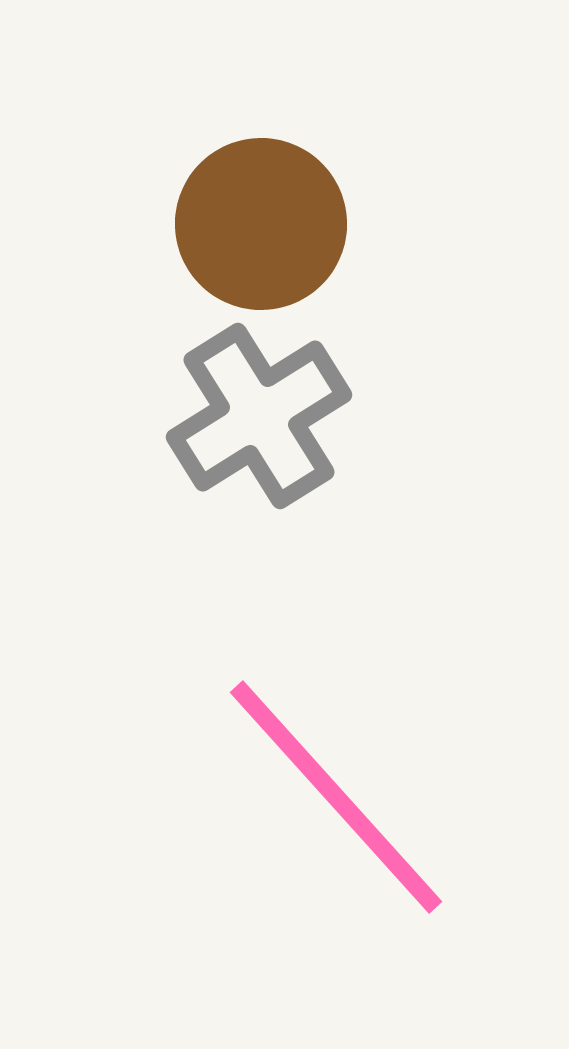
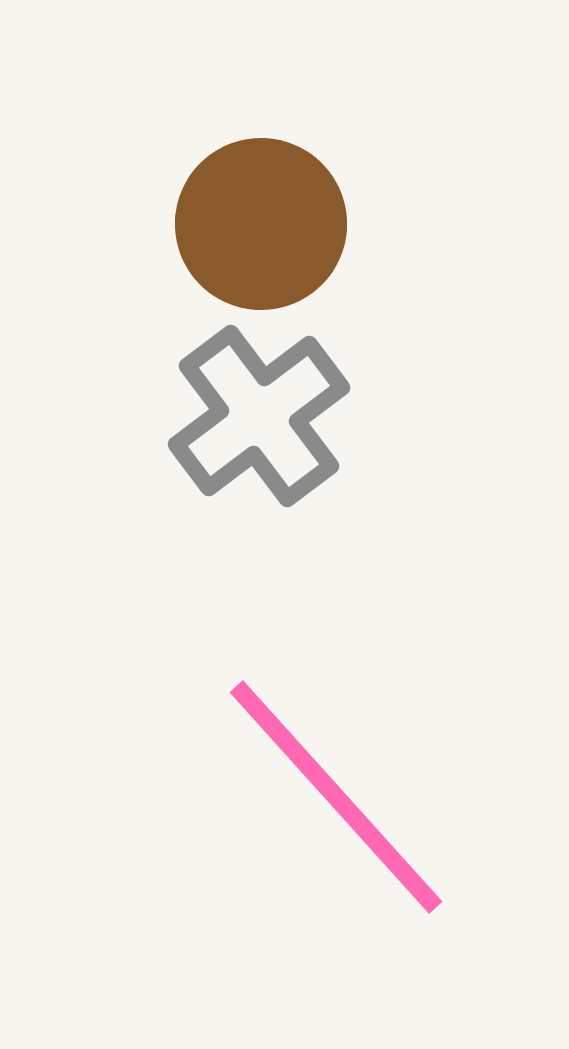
gray cross: rotated 5 degrees counterclockwise
